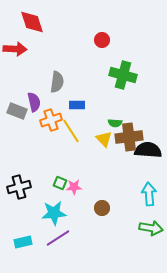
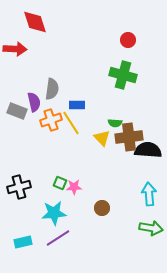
red diamond: moved 3 px right
red circle: moved 26 px right
gray semicircle: moved 5 px left, 7 px down
yellow line: moved 8 px up
yellow triangle: moved 2 px left, 1 px up
